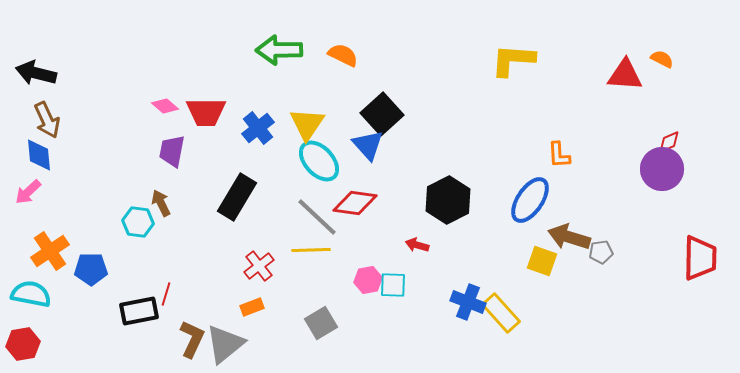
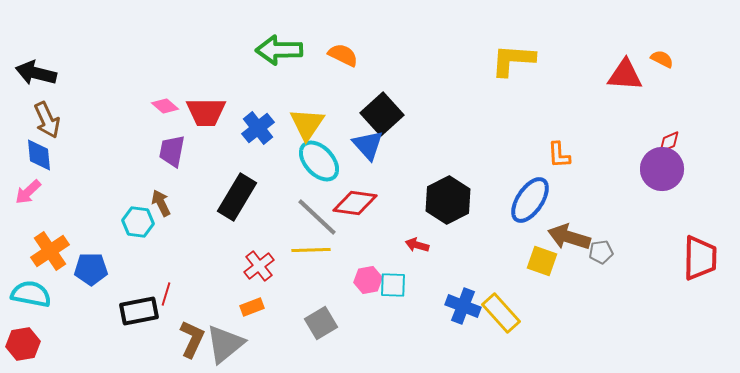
blue cross at (468, 302): moved 5 px left, 4 px down
